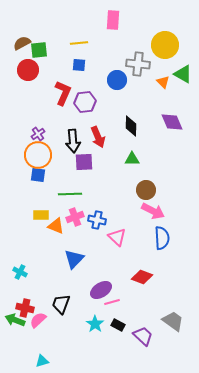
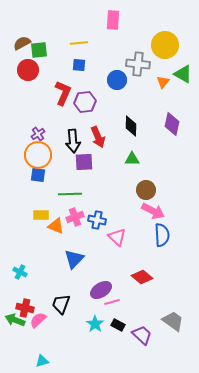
orange triangle at (163, 82): rotated 24 degrees clockwise
purple diamond at (172, 122): moved 2 px down; rotated 35 degrees clockwise
blue semicircle at (162, 238): moved 3 px up
red diamond at (142, 277): rotated 20 degrees clockwise
purple trapezoid at (143, 336): moved 1 px left, 1 px up
